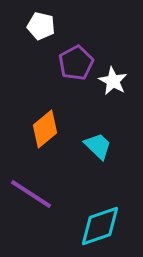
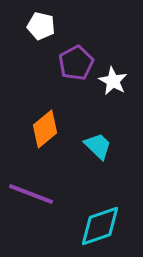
purple line: rotated 12 degrees counterclockwise
